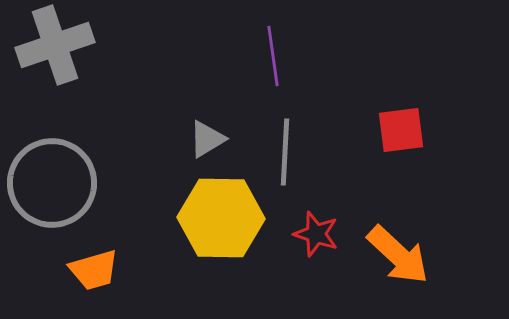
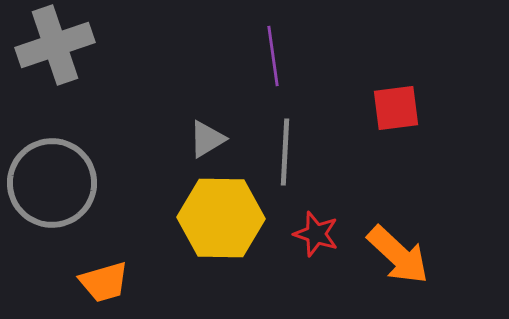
red square: moved 5 px left, 22 px up
orange trapezoid: moved 10 px right, 12 px down
